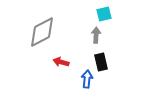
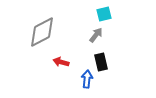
gray arrow: rotated 35 degrees clockwise
